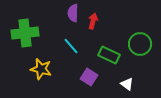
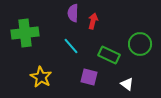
yellow star: moved 8 px down; rotated 15 degrees clockwise
purple square: rotated 18 degrees counterclockwise
